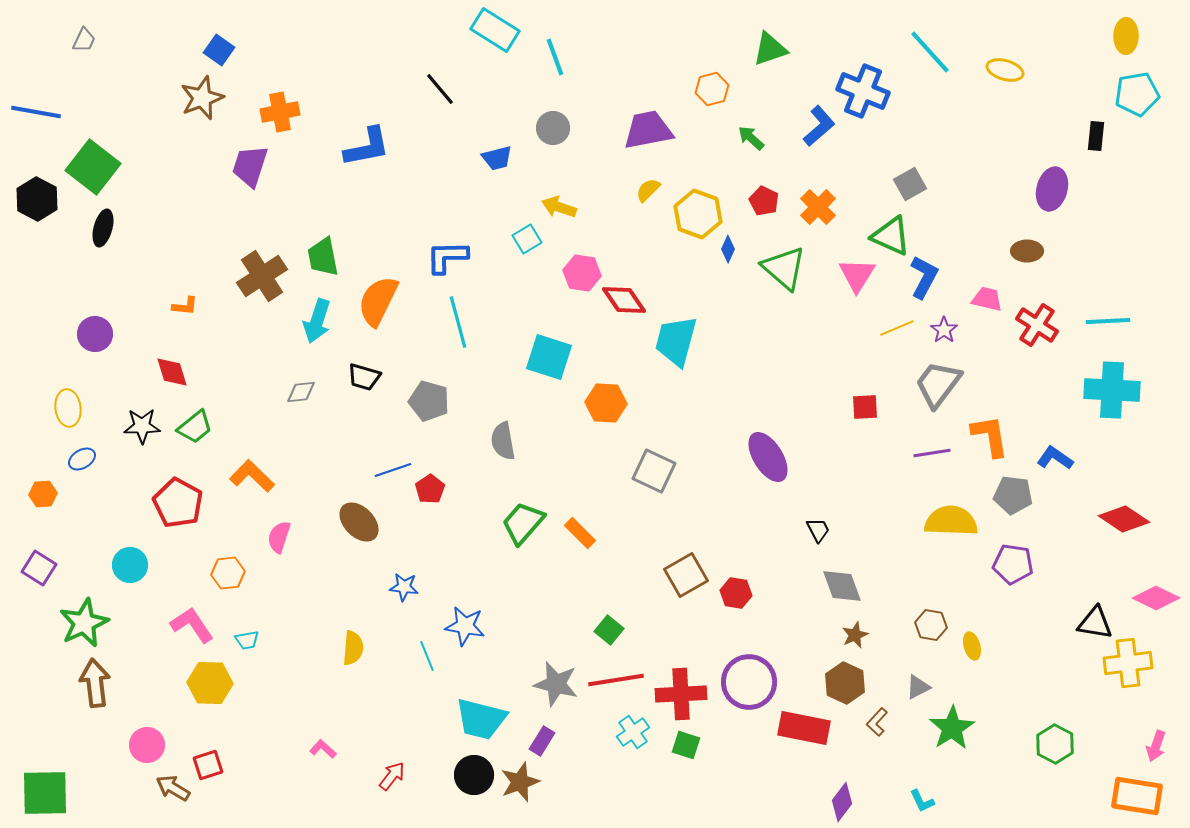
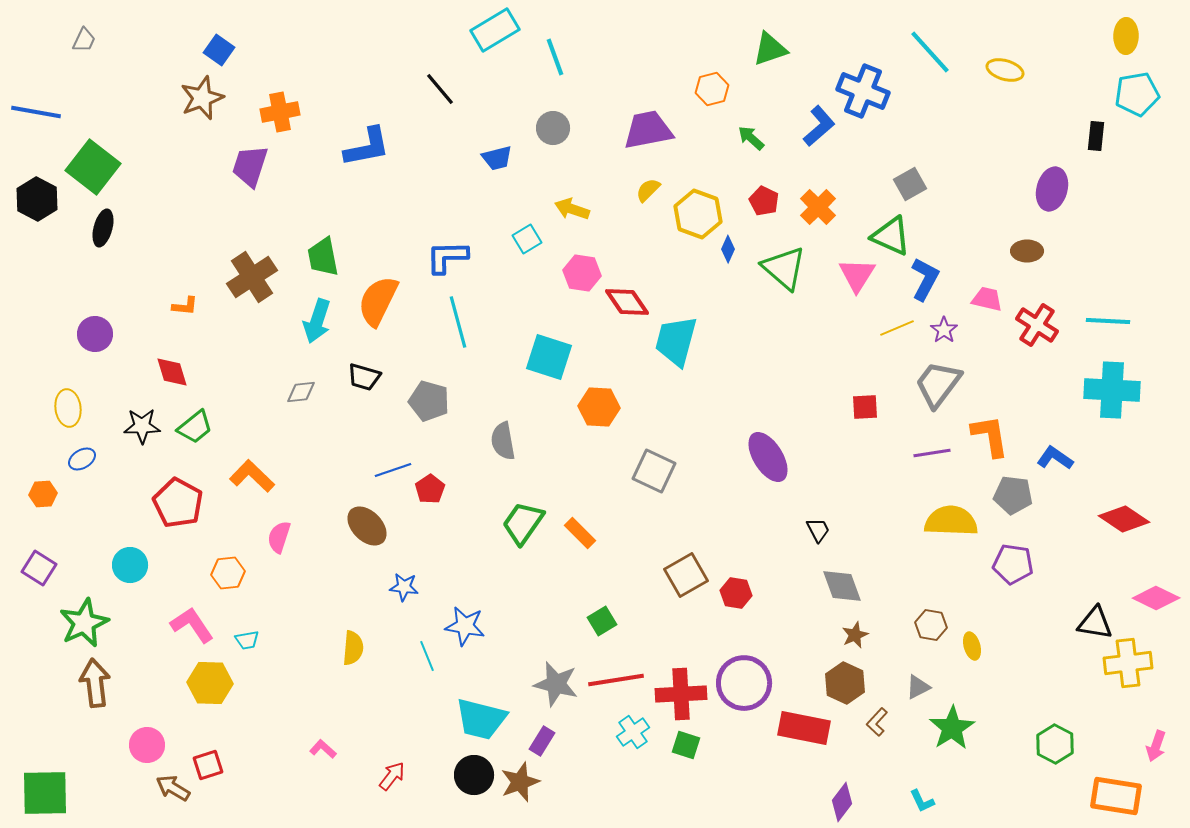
cyan rectangle at (495, 30): rotated 63 degrees counterclockwise
yellow arrow at (559, 207): moved 13 px right, 2 px down
brown cross at (262, 276): moved 10 px left, 1 px down
blue L-shape at (924, 277): moved 1 px right, 2 px down
red diamond at (624, 300): moved 3 px right, 2 px down
cyan line at (1108, 321): rotated 6 degrees clockwise
orange hexagon at (606, 403): moved 7 px left, 4 px down
brown ellipse at (359, 522): moved 8 px right, 4 px down
green trapezoid at (523, 523): rotated 6 degrees counterclockwise
green square at (609, 630): moved 7 px left, 9 px up; rotated 20 degrees clockwise
purple circle at (749, 682): moved 5 px left, 1 px down
orange rectangle at (1137, 796): moved 21 px left
